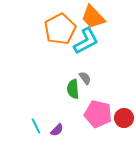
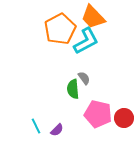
gray semicircle: moved 1 px left
